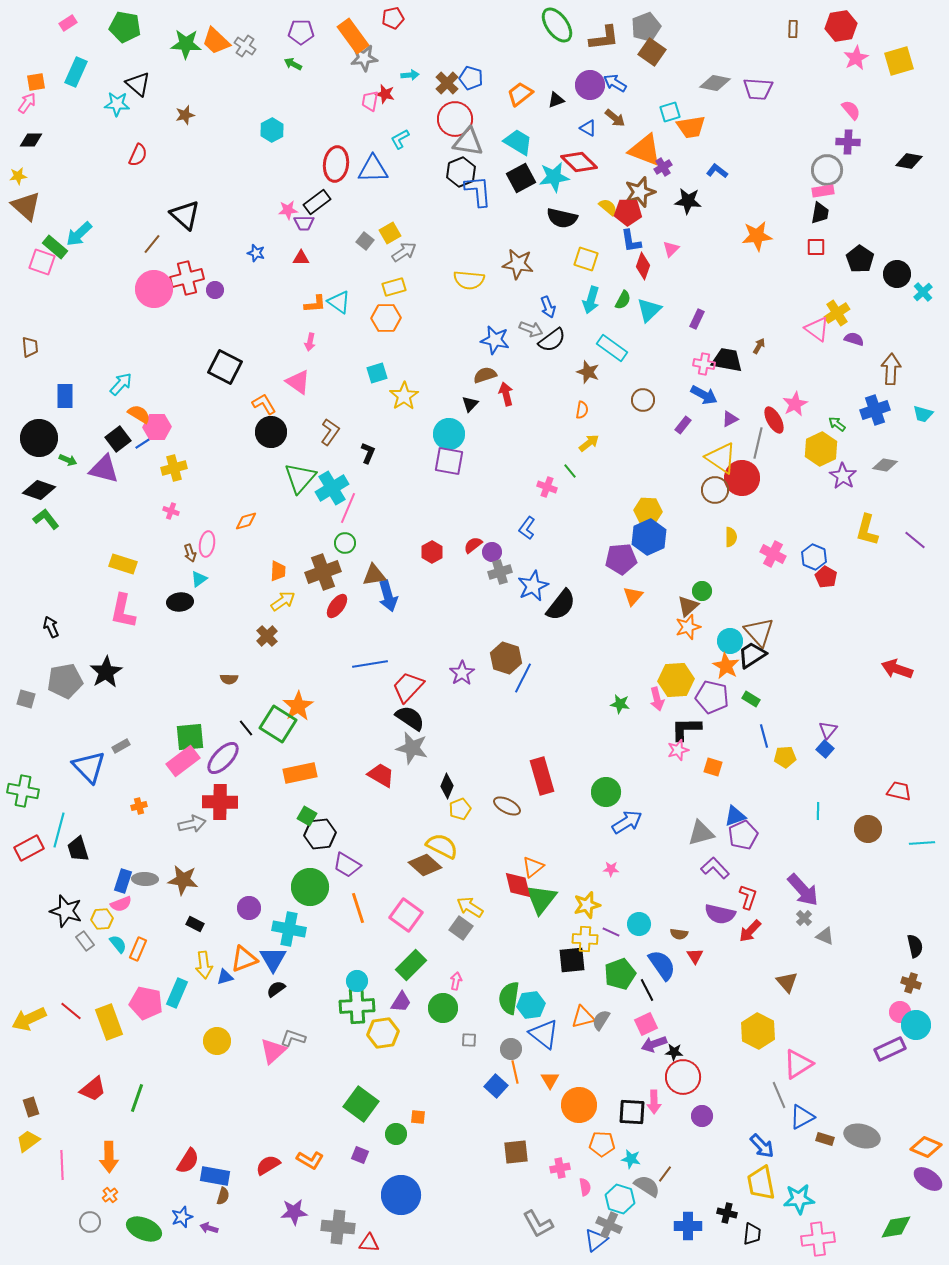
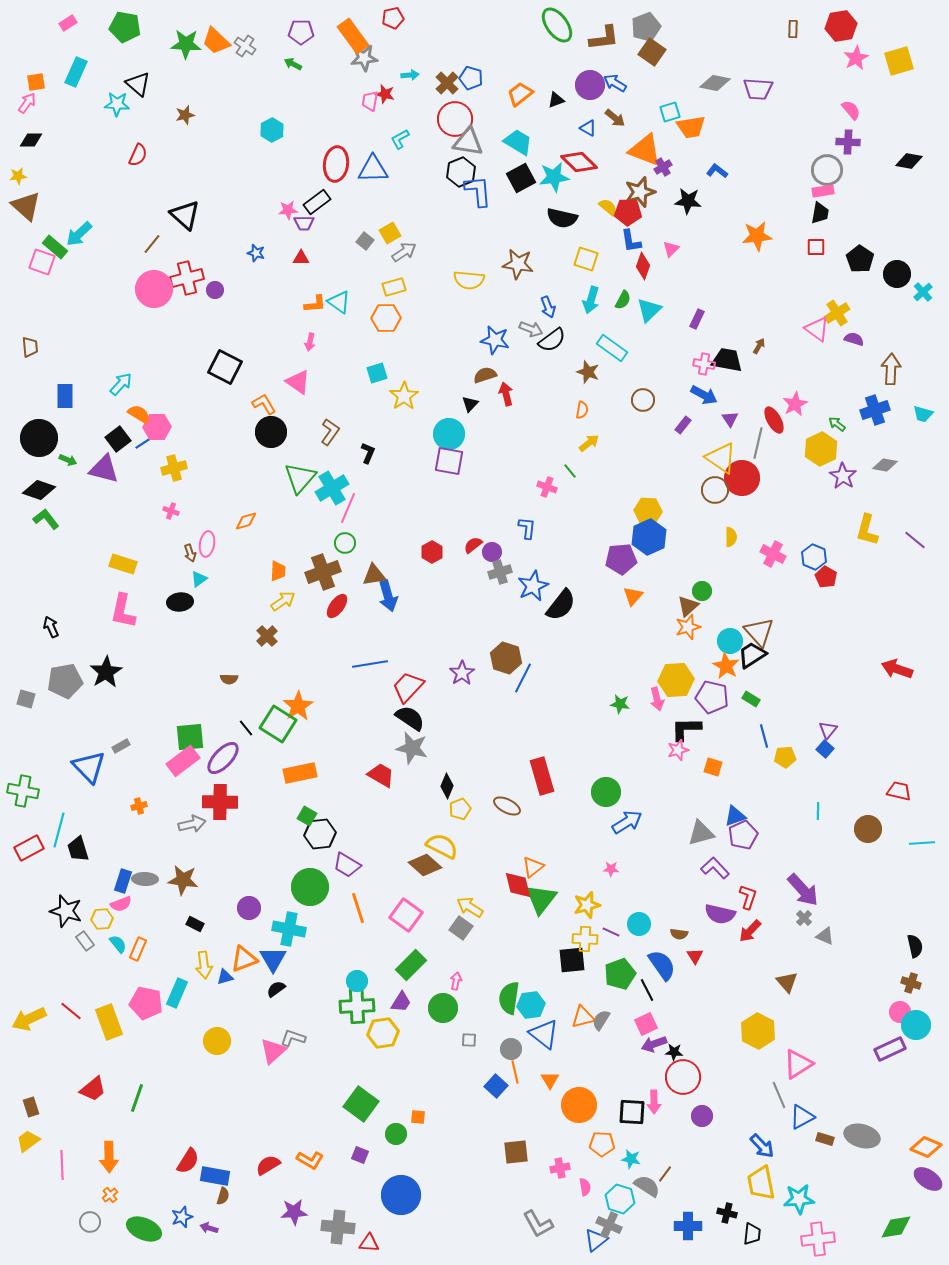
purple triangle at (730, 419): rotated 36 degrees counterclockwise
blue L-shape at (527, 528): rotated 150 degrees clockwise
